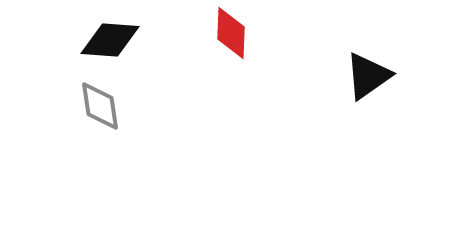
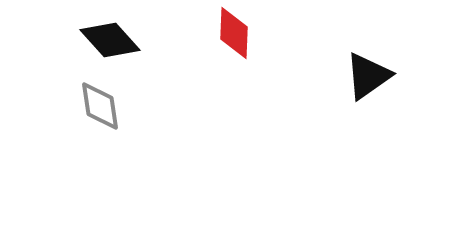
red diamond: moved 3 px right
black diamond: rotated 44 degrees clockwise
